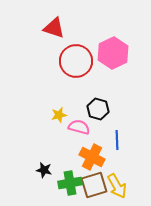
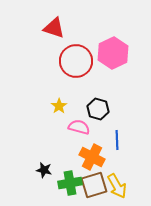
yellow star: moved 9 px up; rotated 21 degrees counterclockwise
